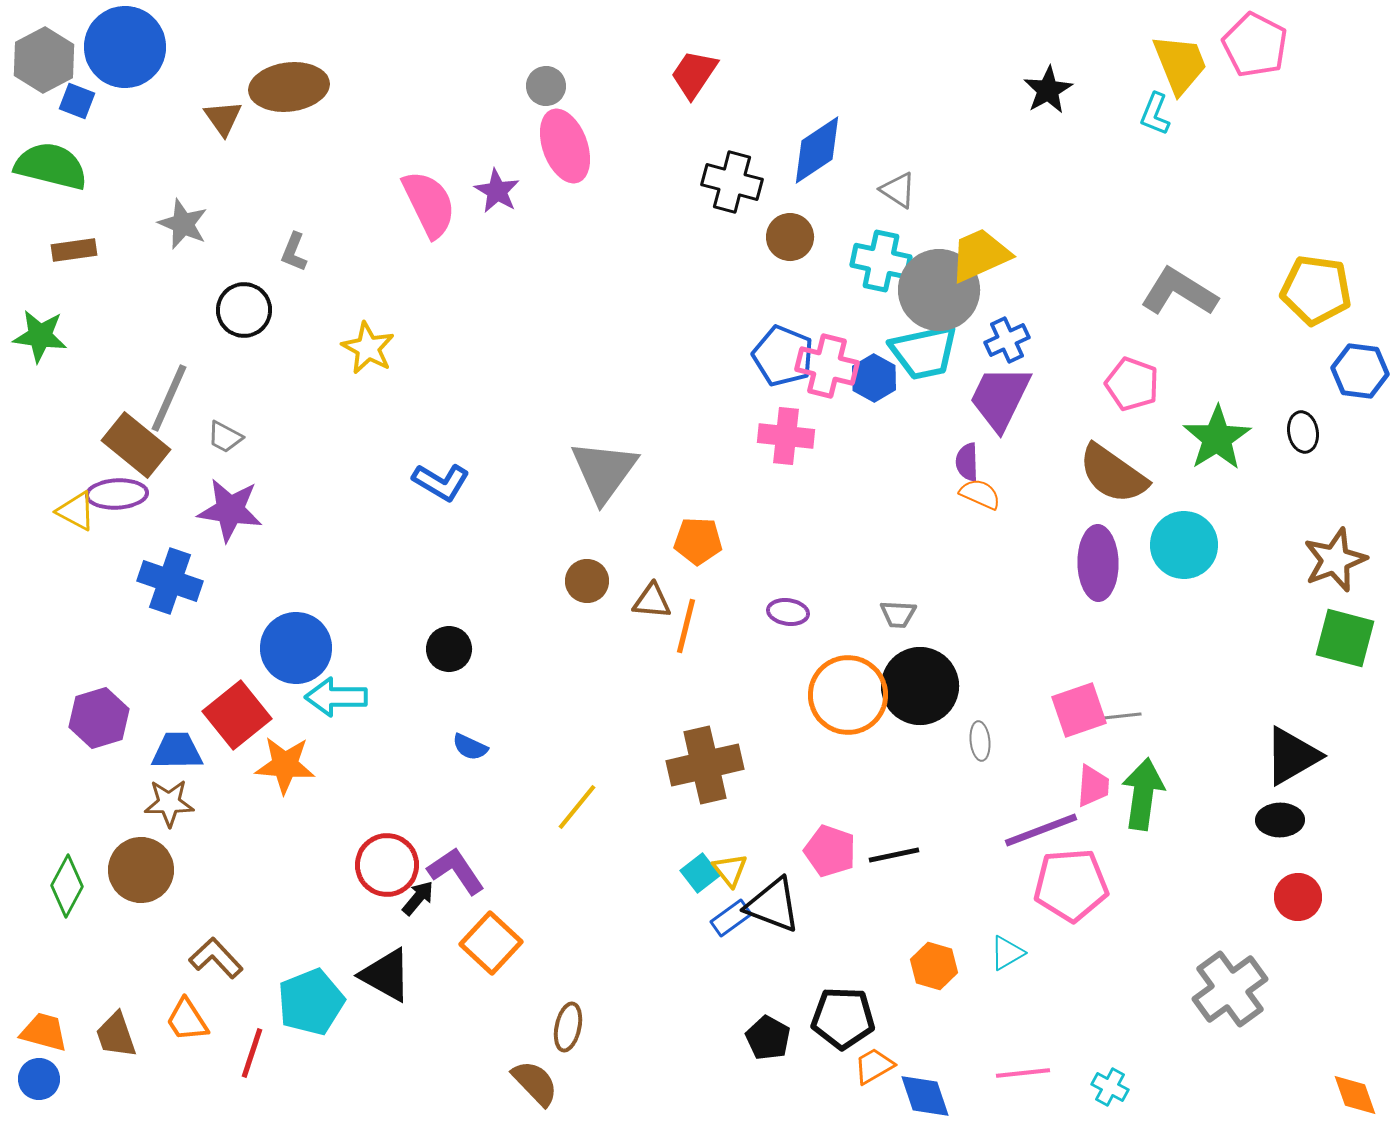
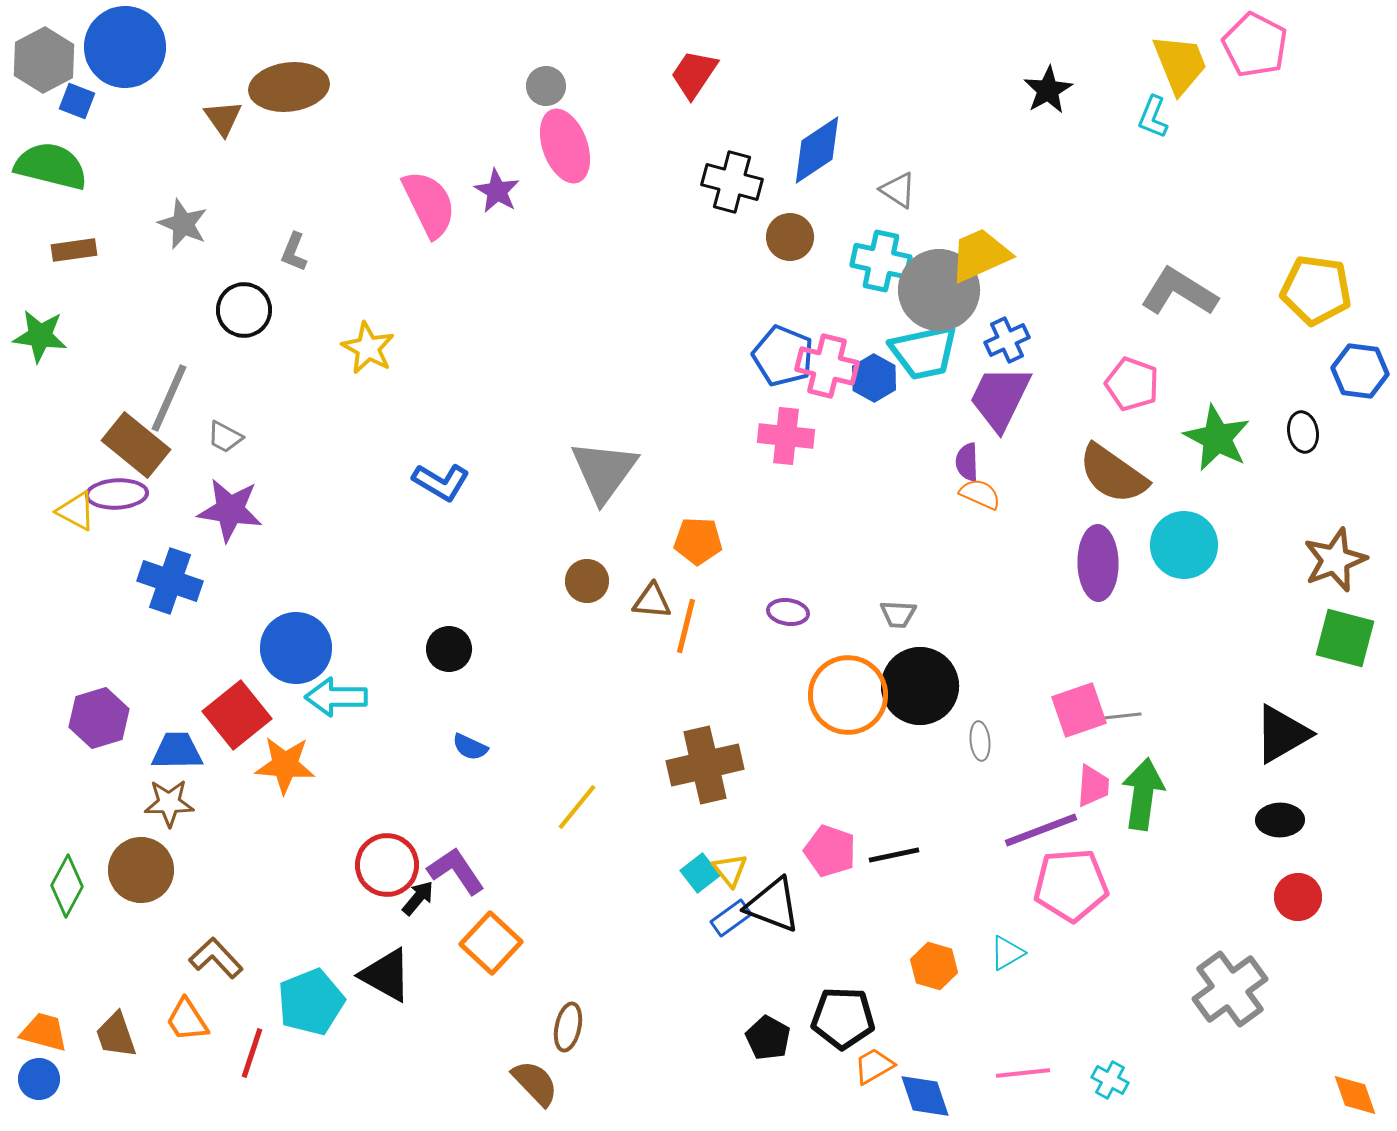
cyan L-shape at (1155, 114): moved 2 px left, 3 px down
green star at (1217, 438): rotated 12 degrees counterclockwise
black triangle at (1292, 756): moved 10 px left, 22 px up
cyan cross at (1110, 1087): moved 7 px up
